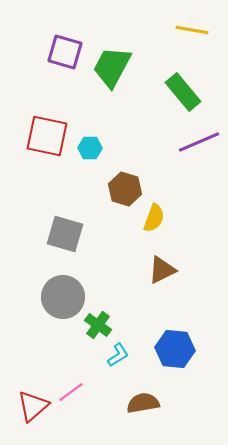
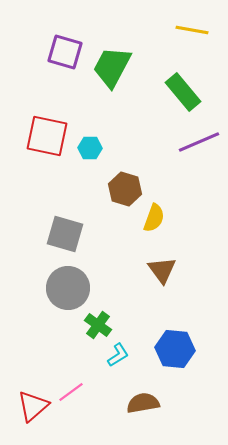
brown triangle: rotated 40 degrees counterclockwise
gray circle: moved 5 px right, 9 px up
